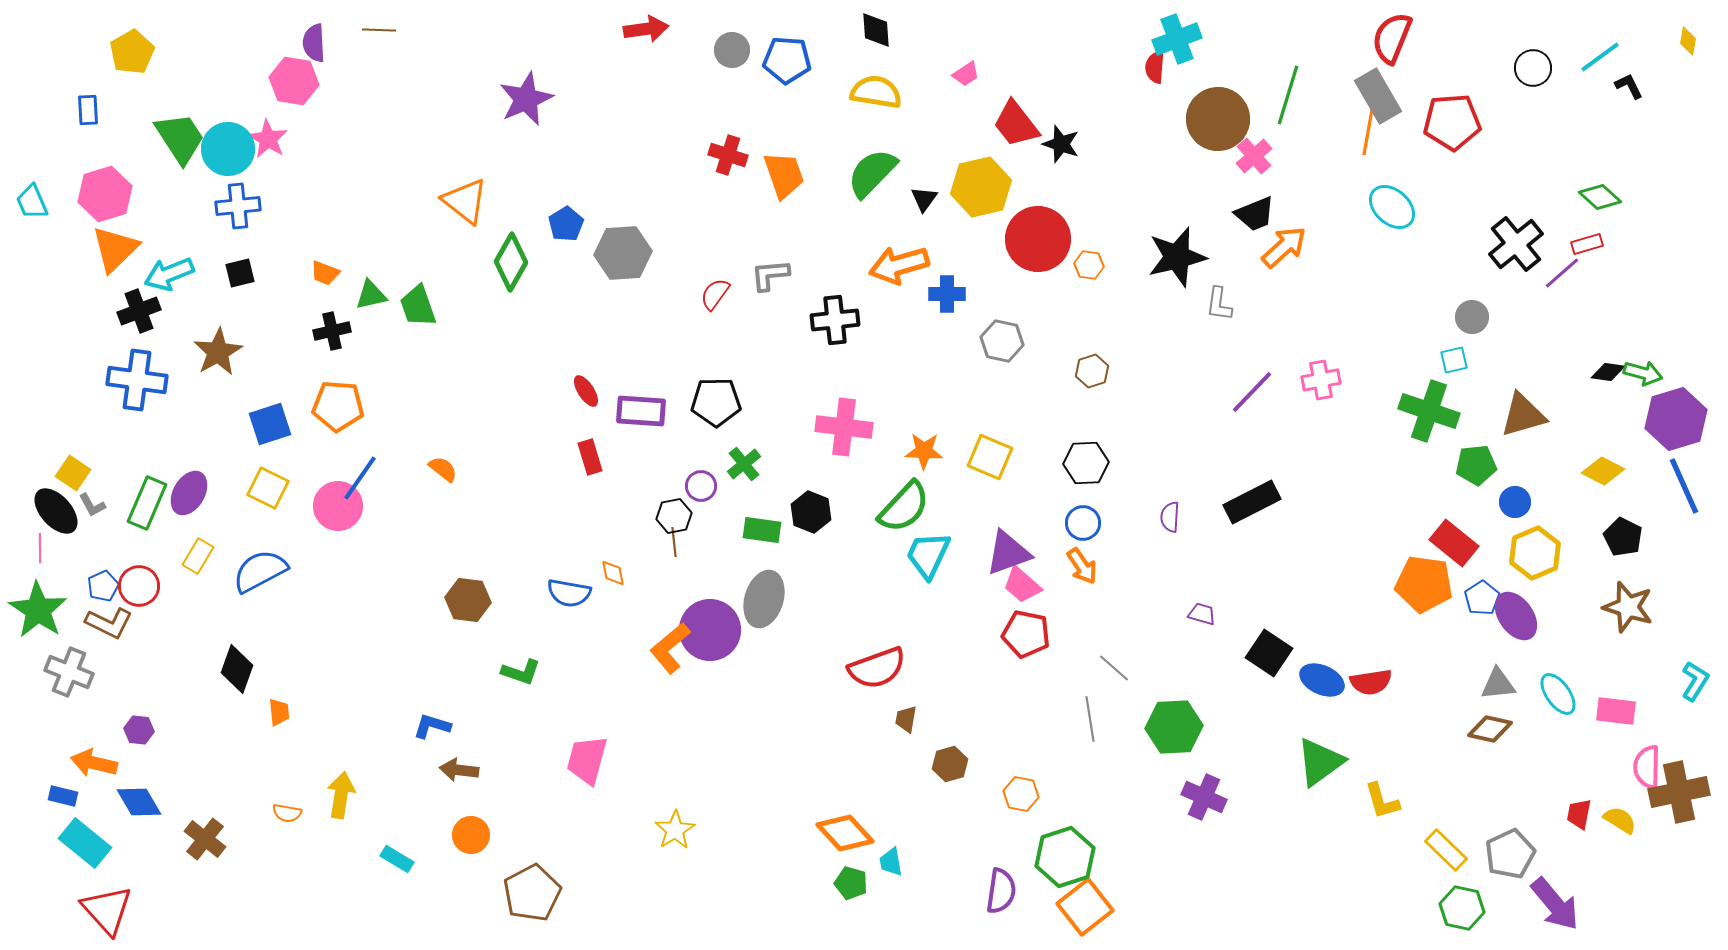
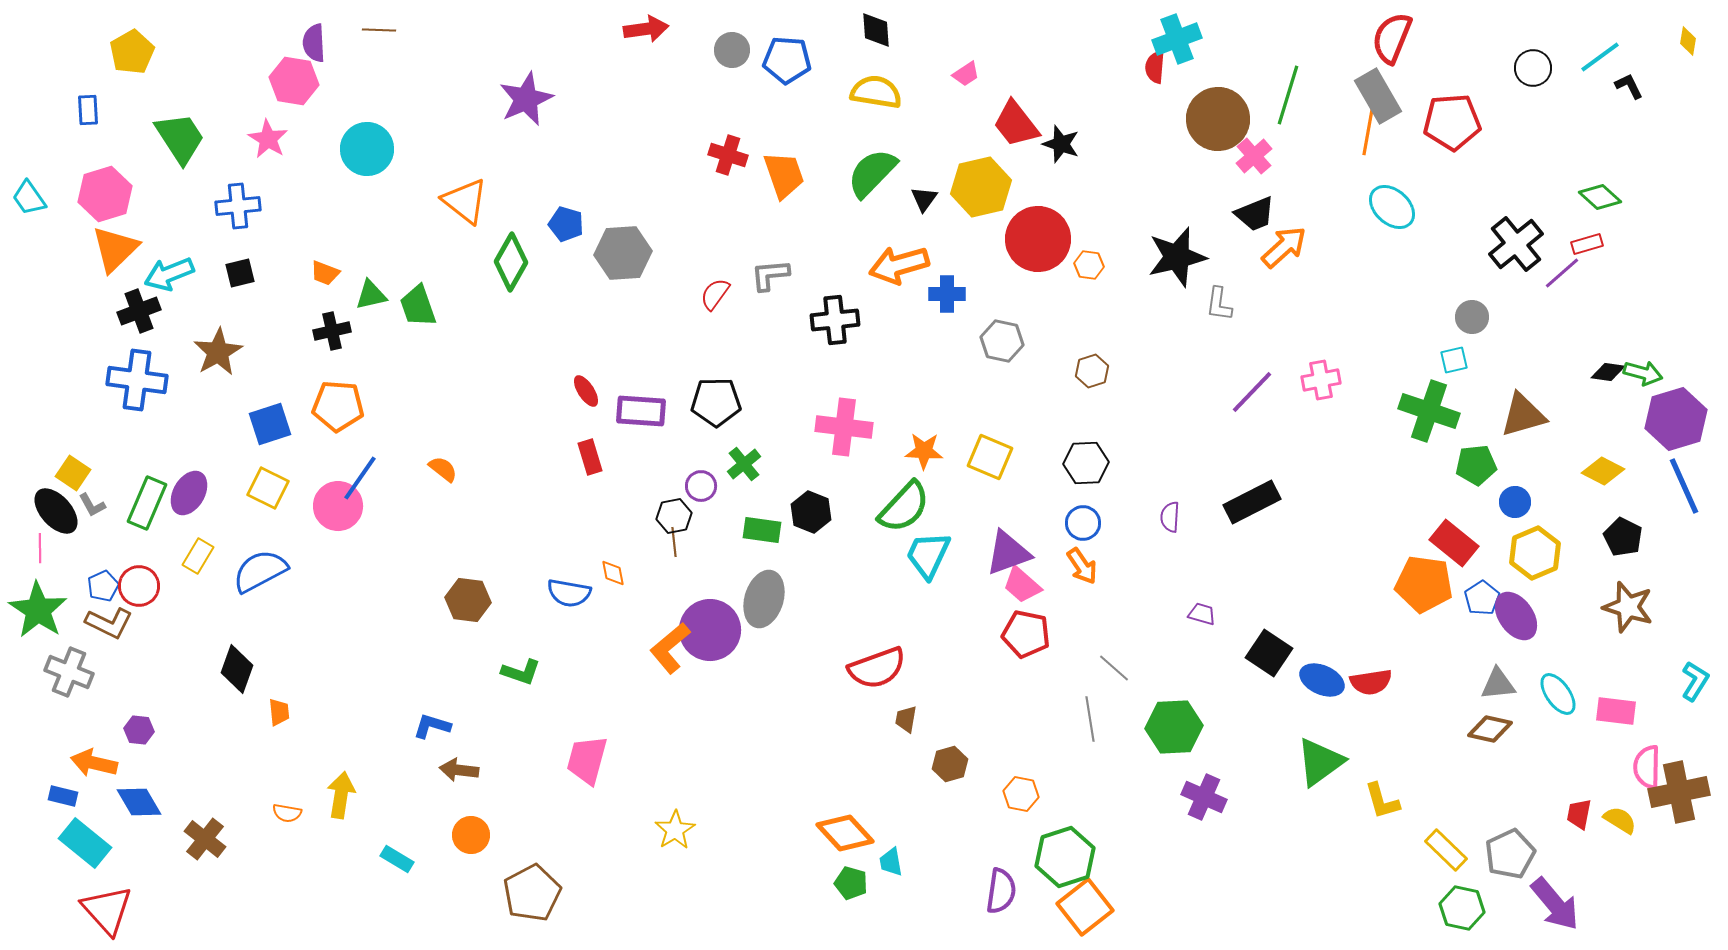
cyan circle at (228, 149): moved 139 px right
cyan trapezoid at (32, 202): moved 3 px left, 4 px up; rotated 12 degrees counterclockwise
blue pentagon at (566, 224): rotated 24 degrees counterclockwise
